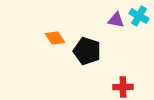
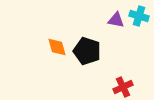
cyan cross: rotated 12 degrees counterclockwise
orange diamond: moved 2 px right, 9 px down; rotated 20 degrees clockwise
red cross: rotated 24 degrees counterclockwise
